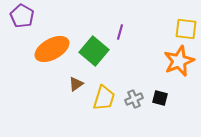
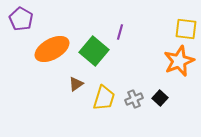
purple pentagon: moved 1 px left, 3 px down
black square: rotated 28 degrees clockwise
